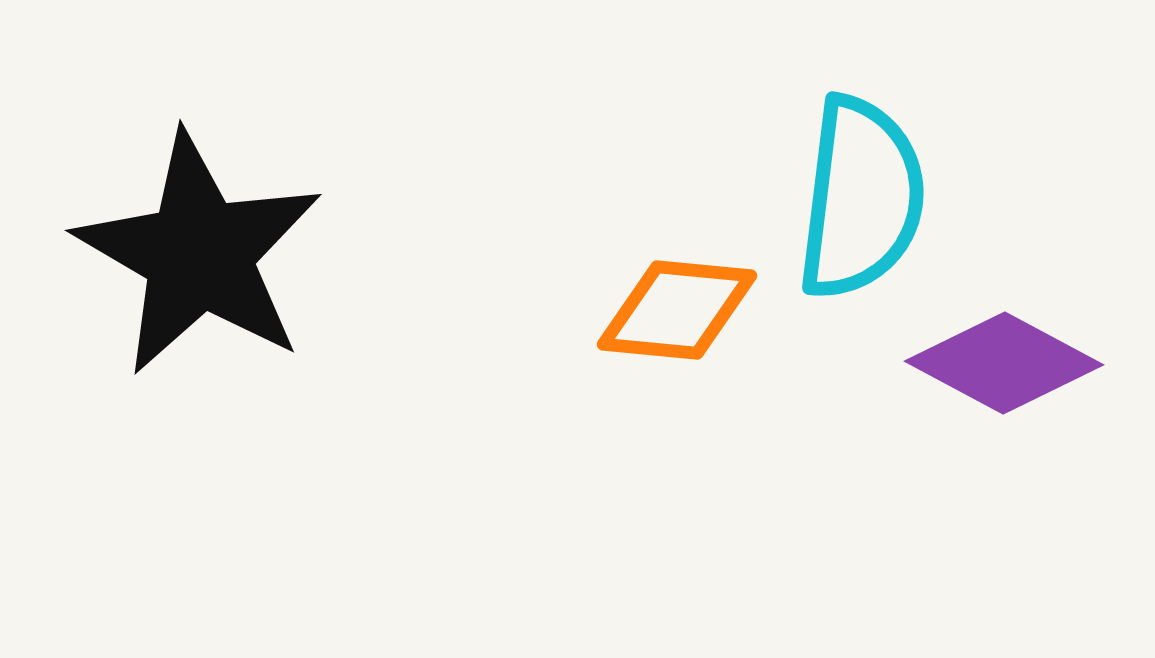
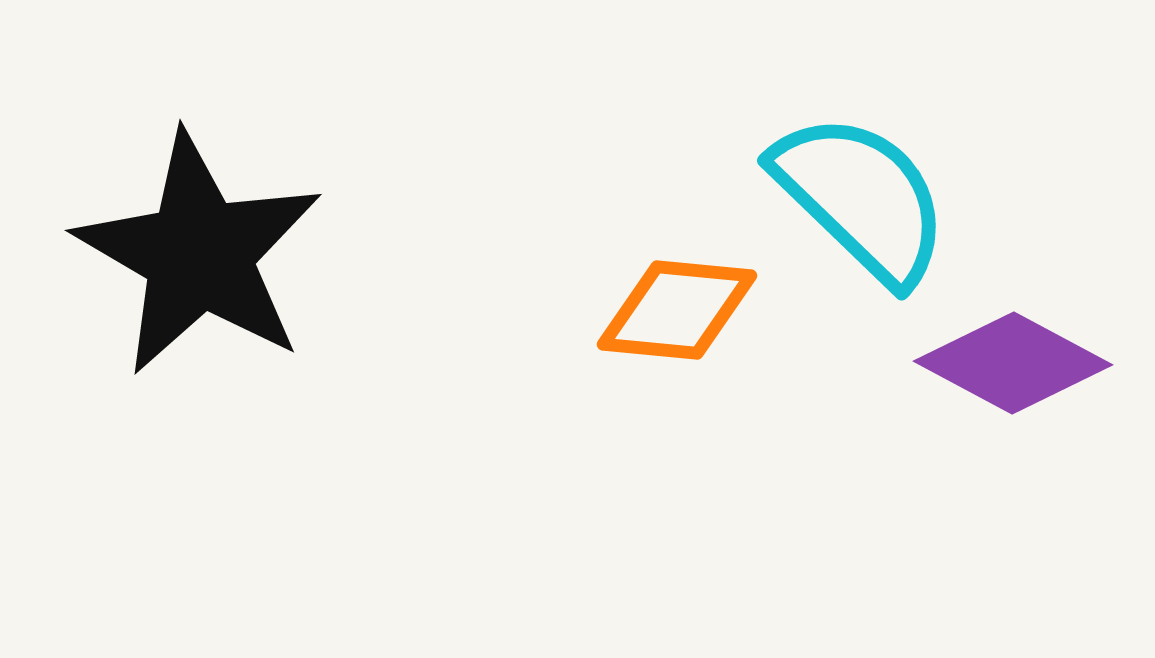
cyan semicircle: rotated 53 degrees counterclockwise
purple diamond: moved 9 px right
